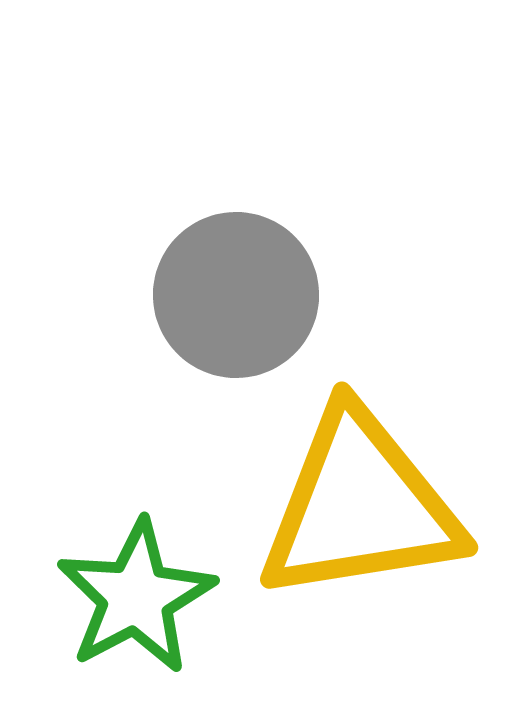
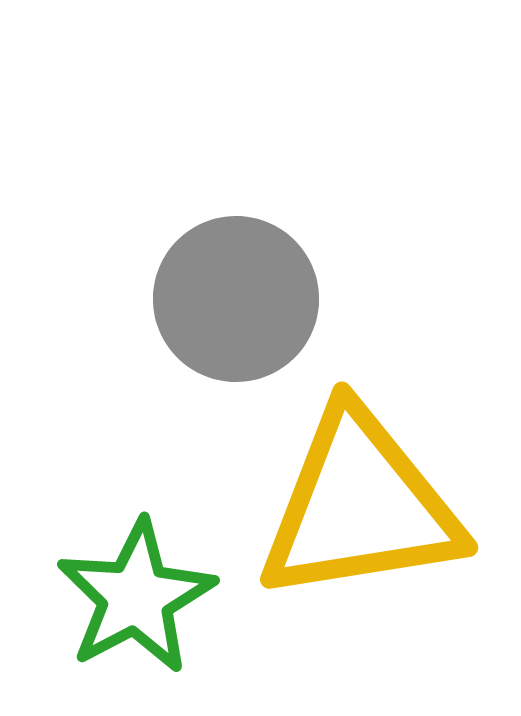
gray circle: moved 4 px down
